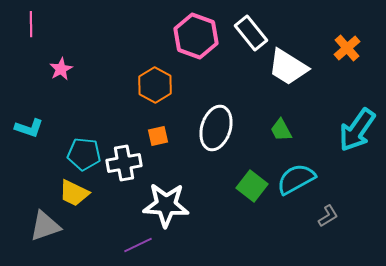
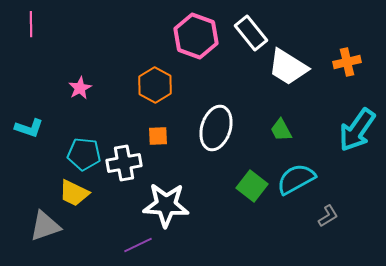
orange cross: moved 14 px down; rotated 28 degrees clockwise
pink star: moved 19 px right, 19 px down
orange square: rotated 10 degrees clockwise
